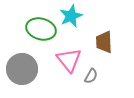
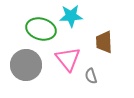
cyan star: rotated 20 degrees clockwise
pink triangle: moved 1 px left, 1 px up
gray circle: moved 4 px right, 4 px up
gray semicircle: rotated 133 degrees clockwise
